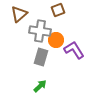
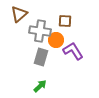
brown square: moved 7 px right, 11 px down; rotated 24 degrees clockwise
purple L-shape: moved 1 px left, 1 px down
